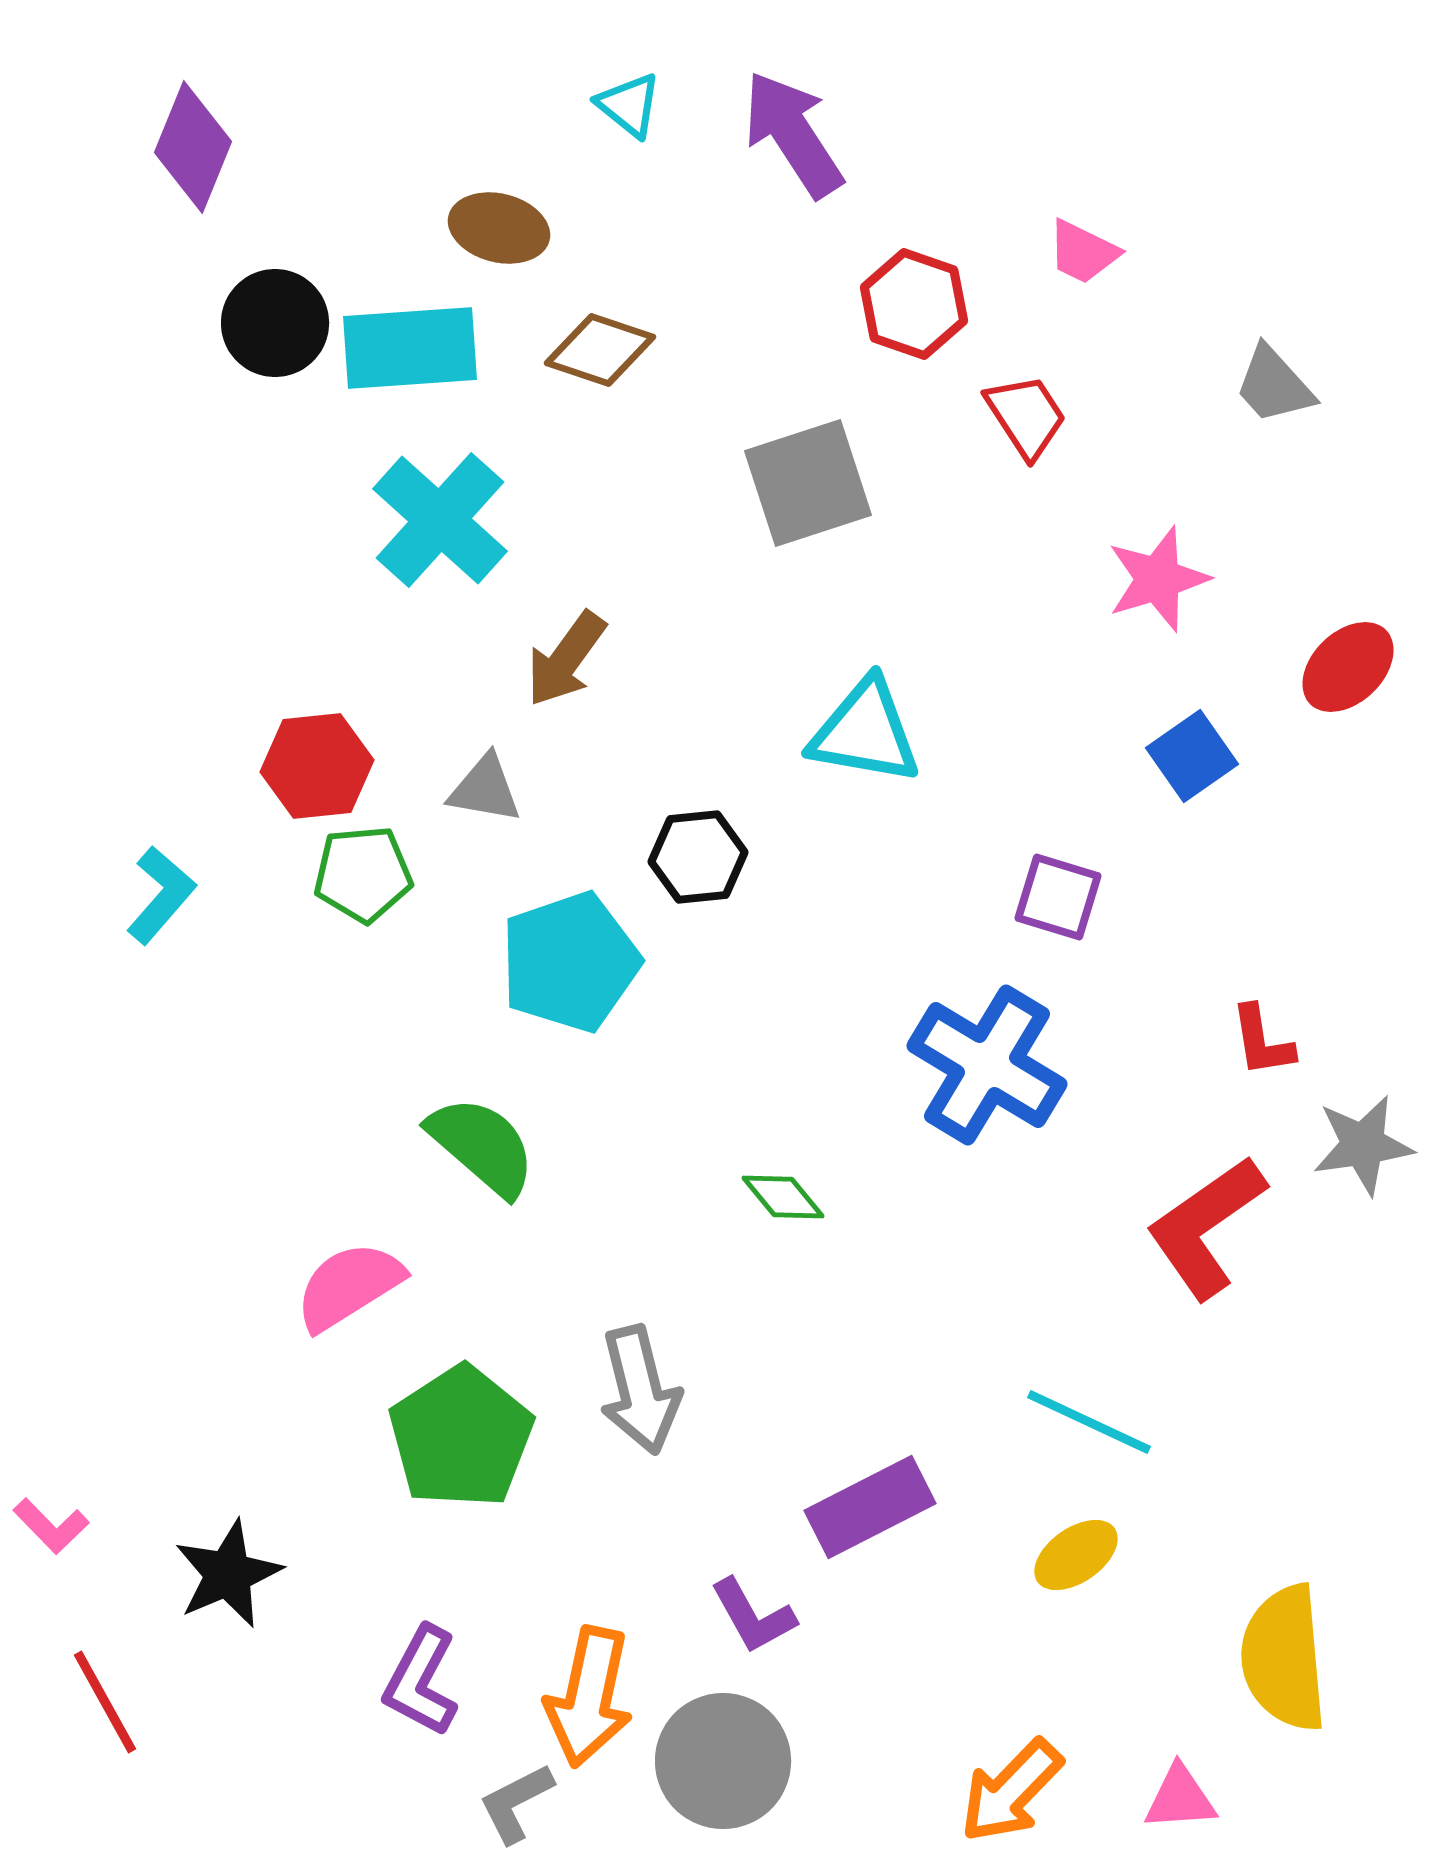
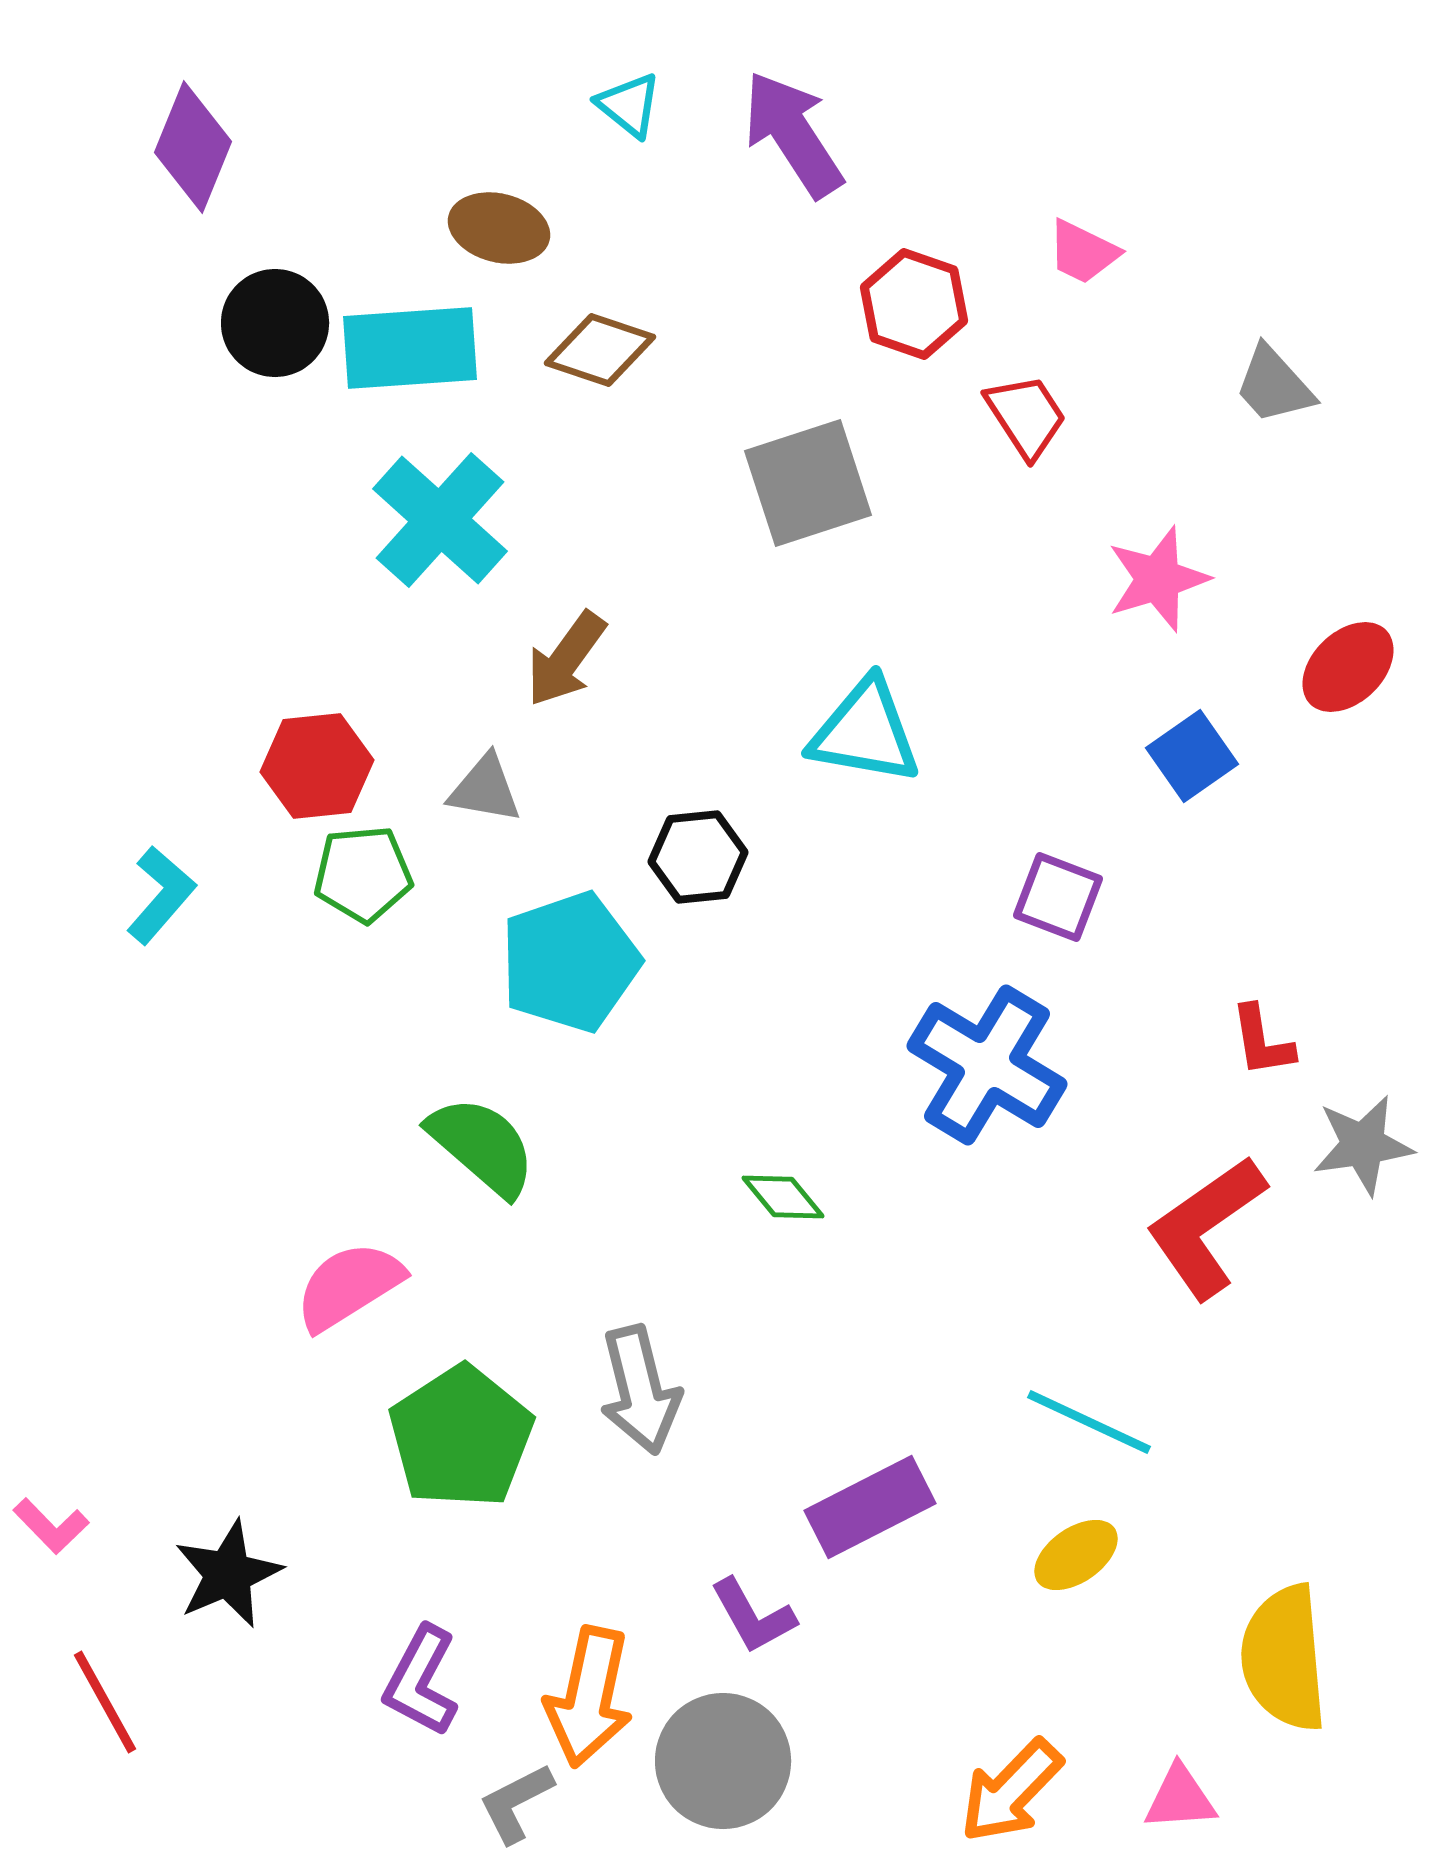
purple square at (1058, 897): rotated 4 degrees clockwise
